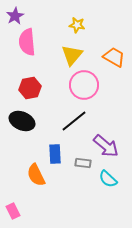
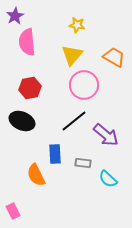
purple arrow: moved 11 px up
